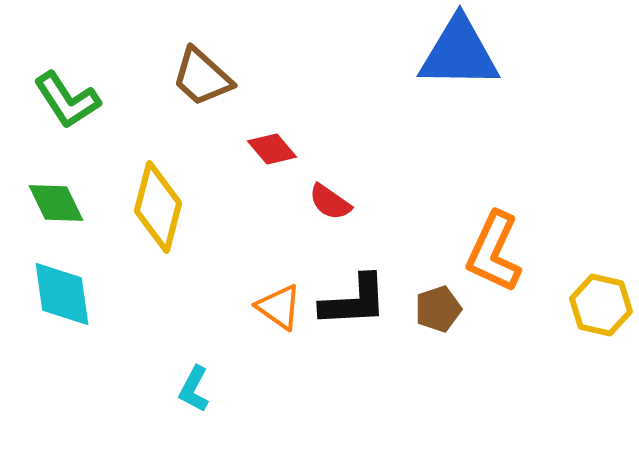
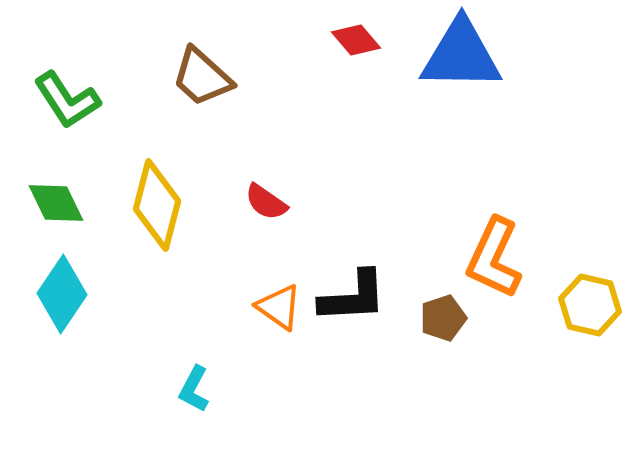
blue triangle: moved 2 px right, 2 px down
red diamond: moved 84 px right, 109 px up
red semicircle: moved 64 px left
yellow diamond: moved 1 px left, 2 px up
orange L-shape: moved 6 px down
cyan diamond: rotated 42 degrees clockwise
black L-shape: moved 1 px left, 4 px up
yellow hexagon: moved 11 px left
brown pentagon: moved 5 px right, 9 px down
